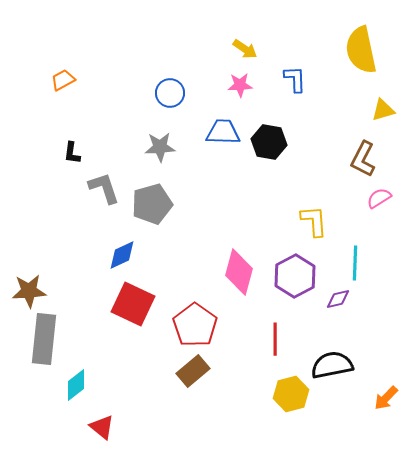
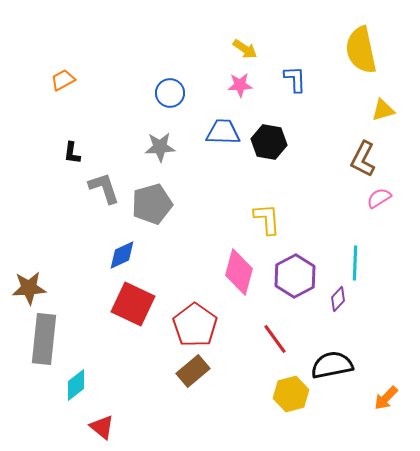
yellow L-shape: moved 47 px left, 2 px up
brown star: moved 3 px up
purple diamond: rotated 35 degrees counterclockwise
red line: rotated 36 degrees counterclockwise
